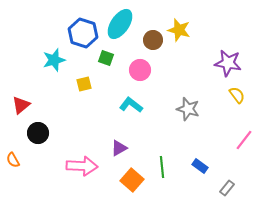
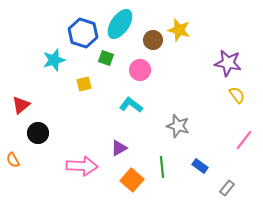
gray star: moved 10 px left, 17 px down
